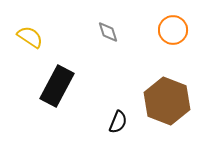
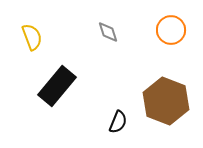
orange circle: moved 2 px left
yellow semicircle: moved 2 px right; rotated 36 degrees clockwise
black rectangle: rotated 12 degrees clockwise
brown hexagon: moved 1 px left
